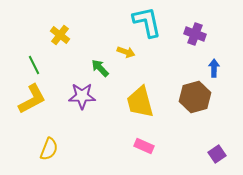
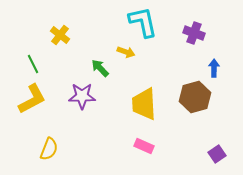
cyan L-shape: moved 4 px left
purple cross: moved 1 px left, 1 px up
green line: moved 1 px left, 1 px up
yellow trapezoid: moved 4 px right, 2 px down; rotated 12 degrees clockwise
